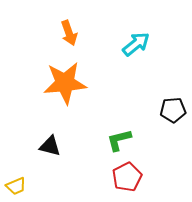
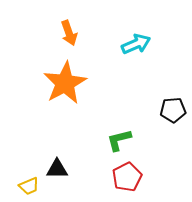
cyan arrow: rotated 16 degrees clockwise
orange star: rotated 24 degrees counterclockwise
black triangle: moved 7 px right, 23 px down; rotated 15 degrees counterclockwise
yellow trapezoid: moved 13 px right
